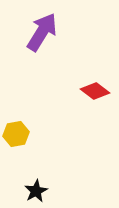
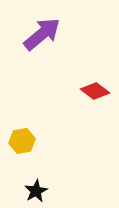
purple arrow: moved 2 px down; rotated 18 degrees clockwise
yellow hexagon: moved 6 px right, 7 px down
